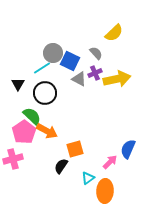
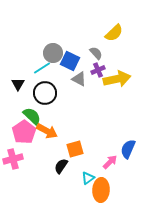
purple cross: moved 3 px right, 3 px up
orange ellipse: moved 4 px left, 1 px up
